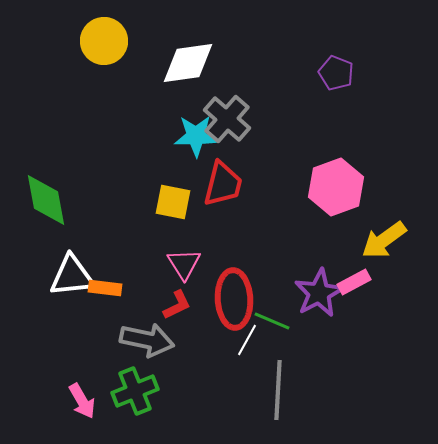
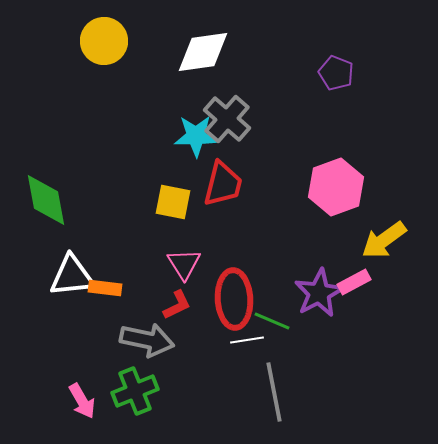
white diamond: moved 15 px right, 11 px up
white line: rotated 52 degrees clockwise
gray line: moved 4 px left, 2 px down; rotated 14 degrees counterclockwise
